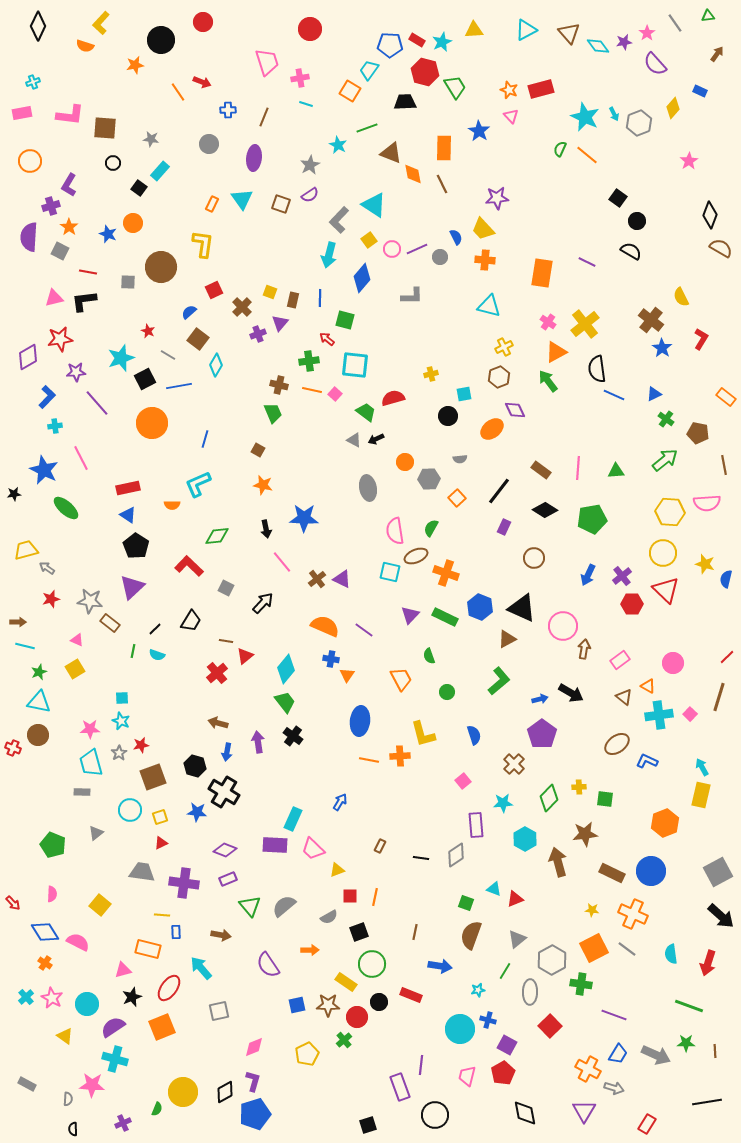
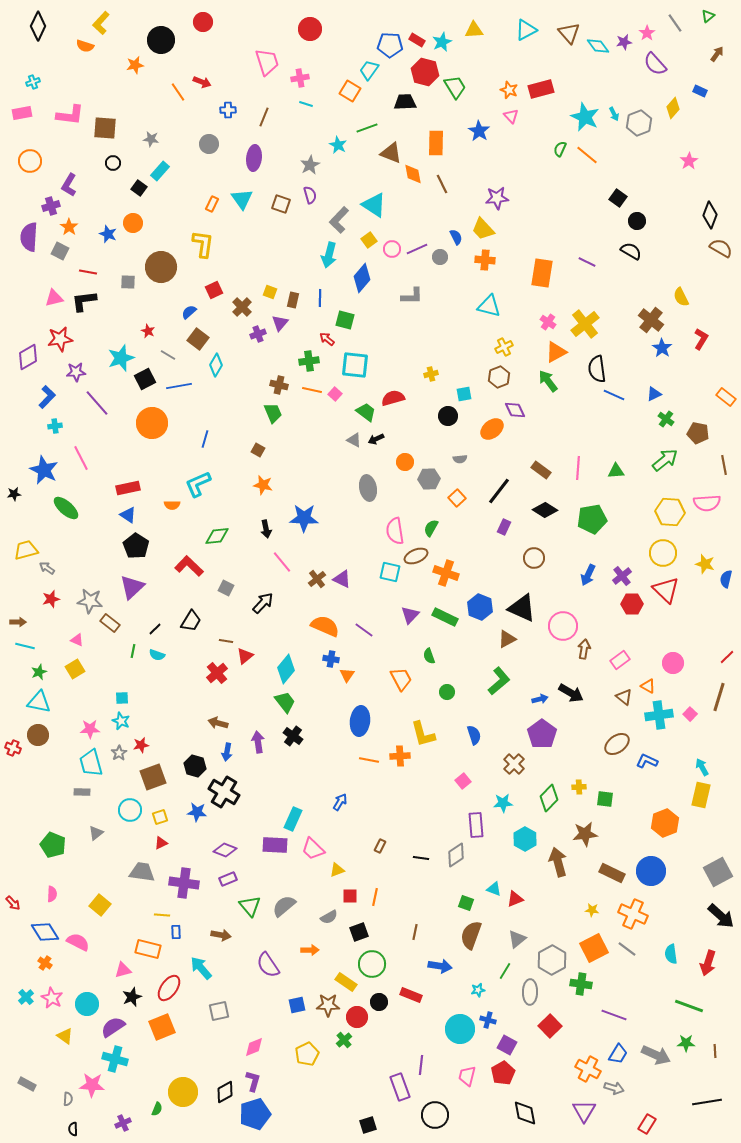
green triangle at (708, 16): rotated 32 degrees counterclockwise
orange rectangle at (444, 148): moved 8 px left, 5 px up
purple semicircle at (310, 195): rotated 72 degrees counterclockwise
